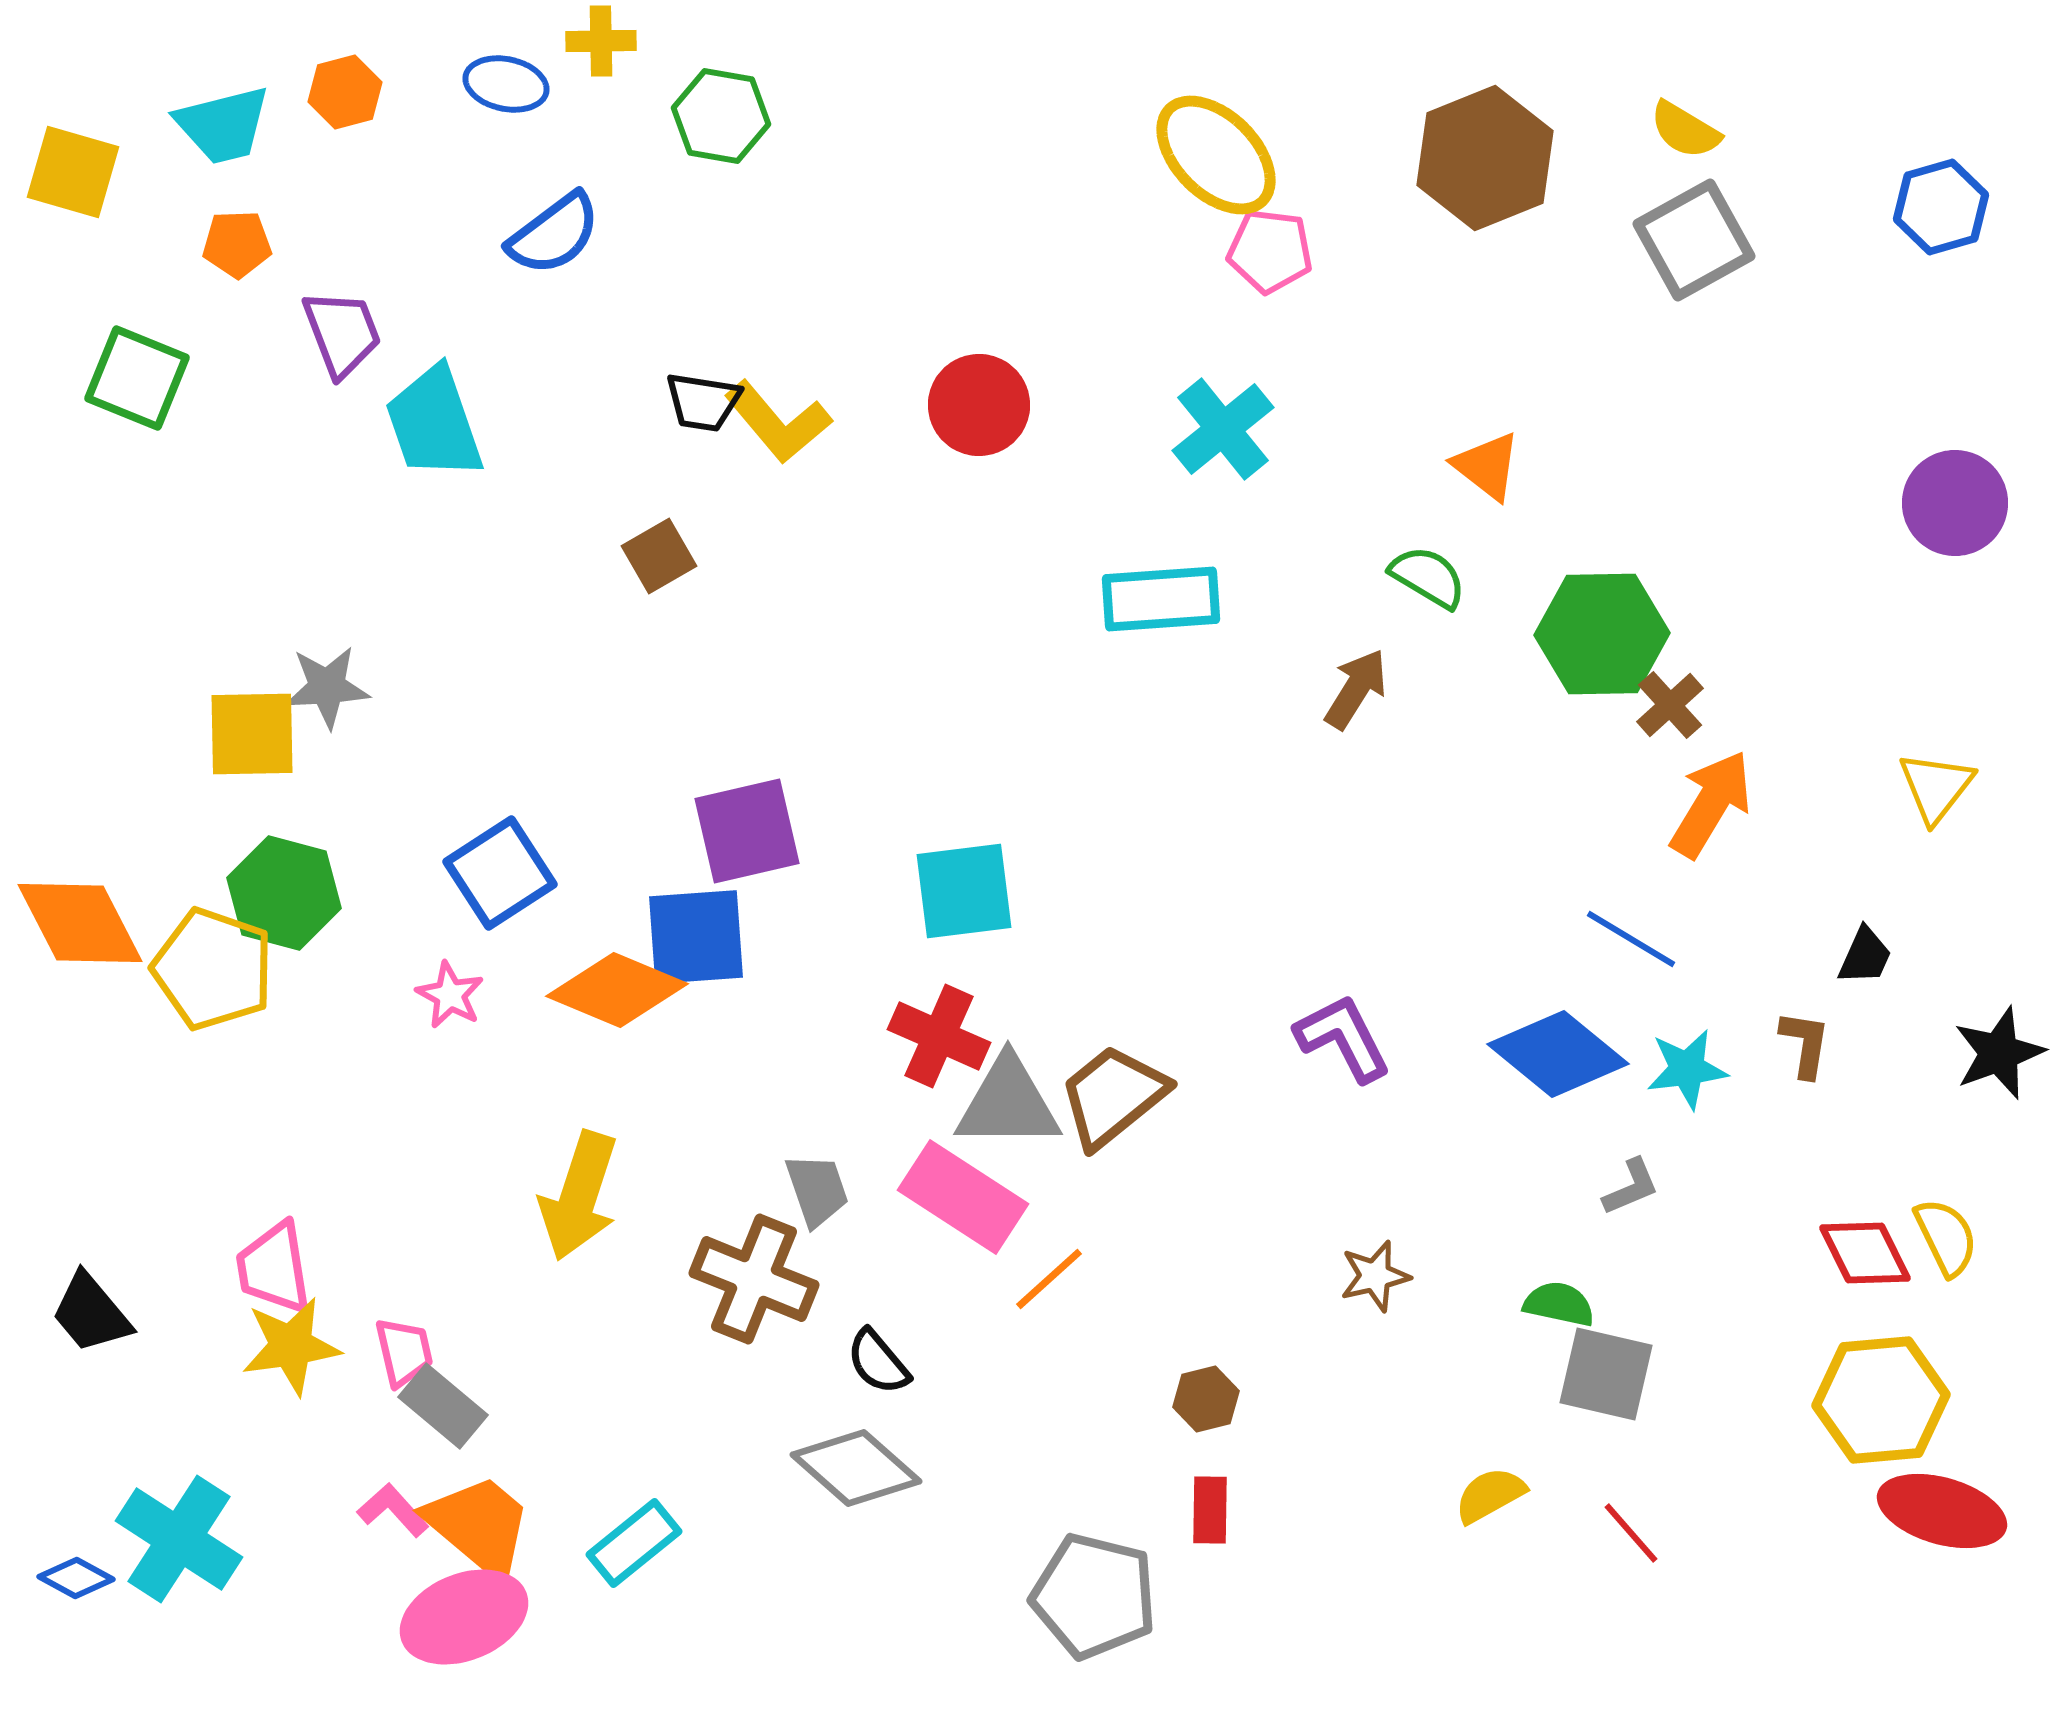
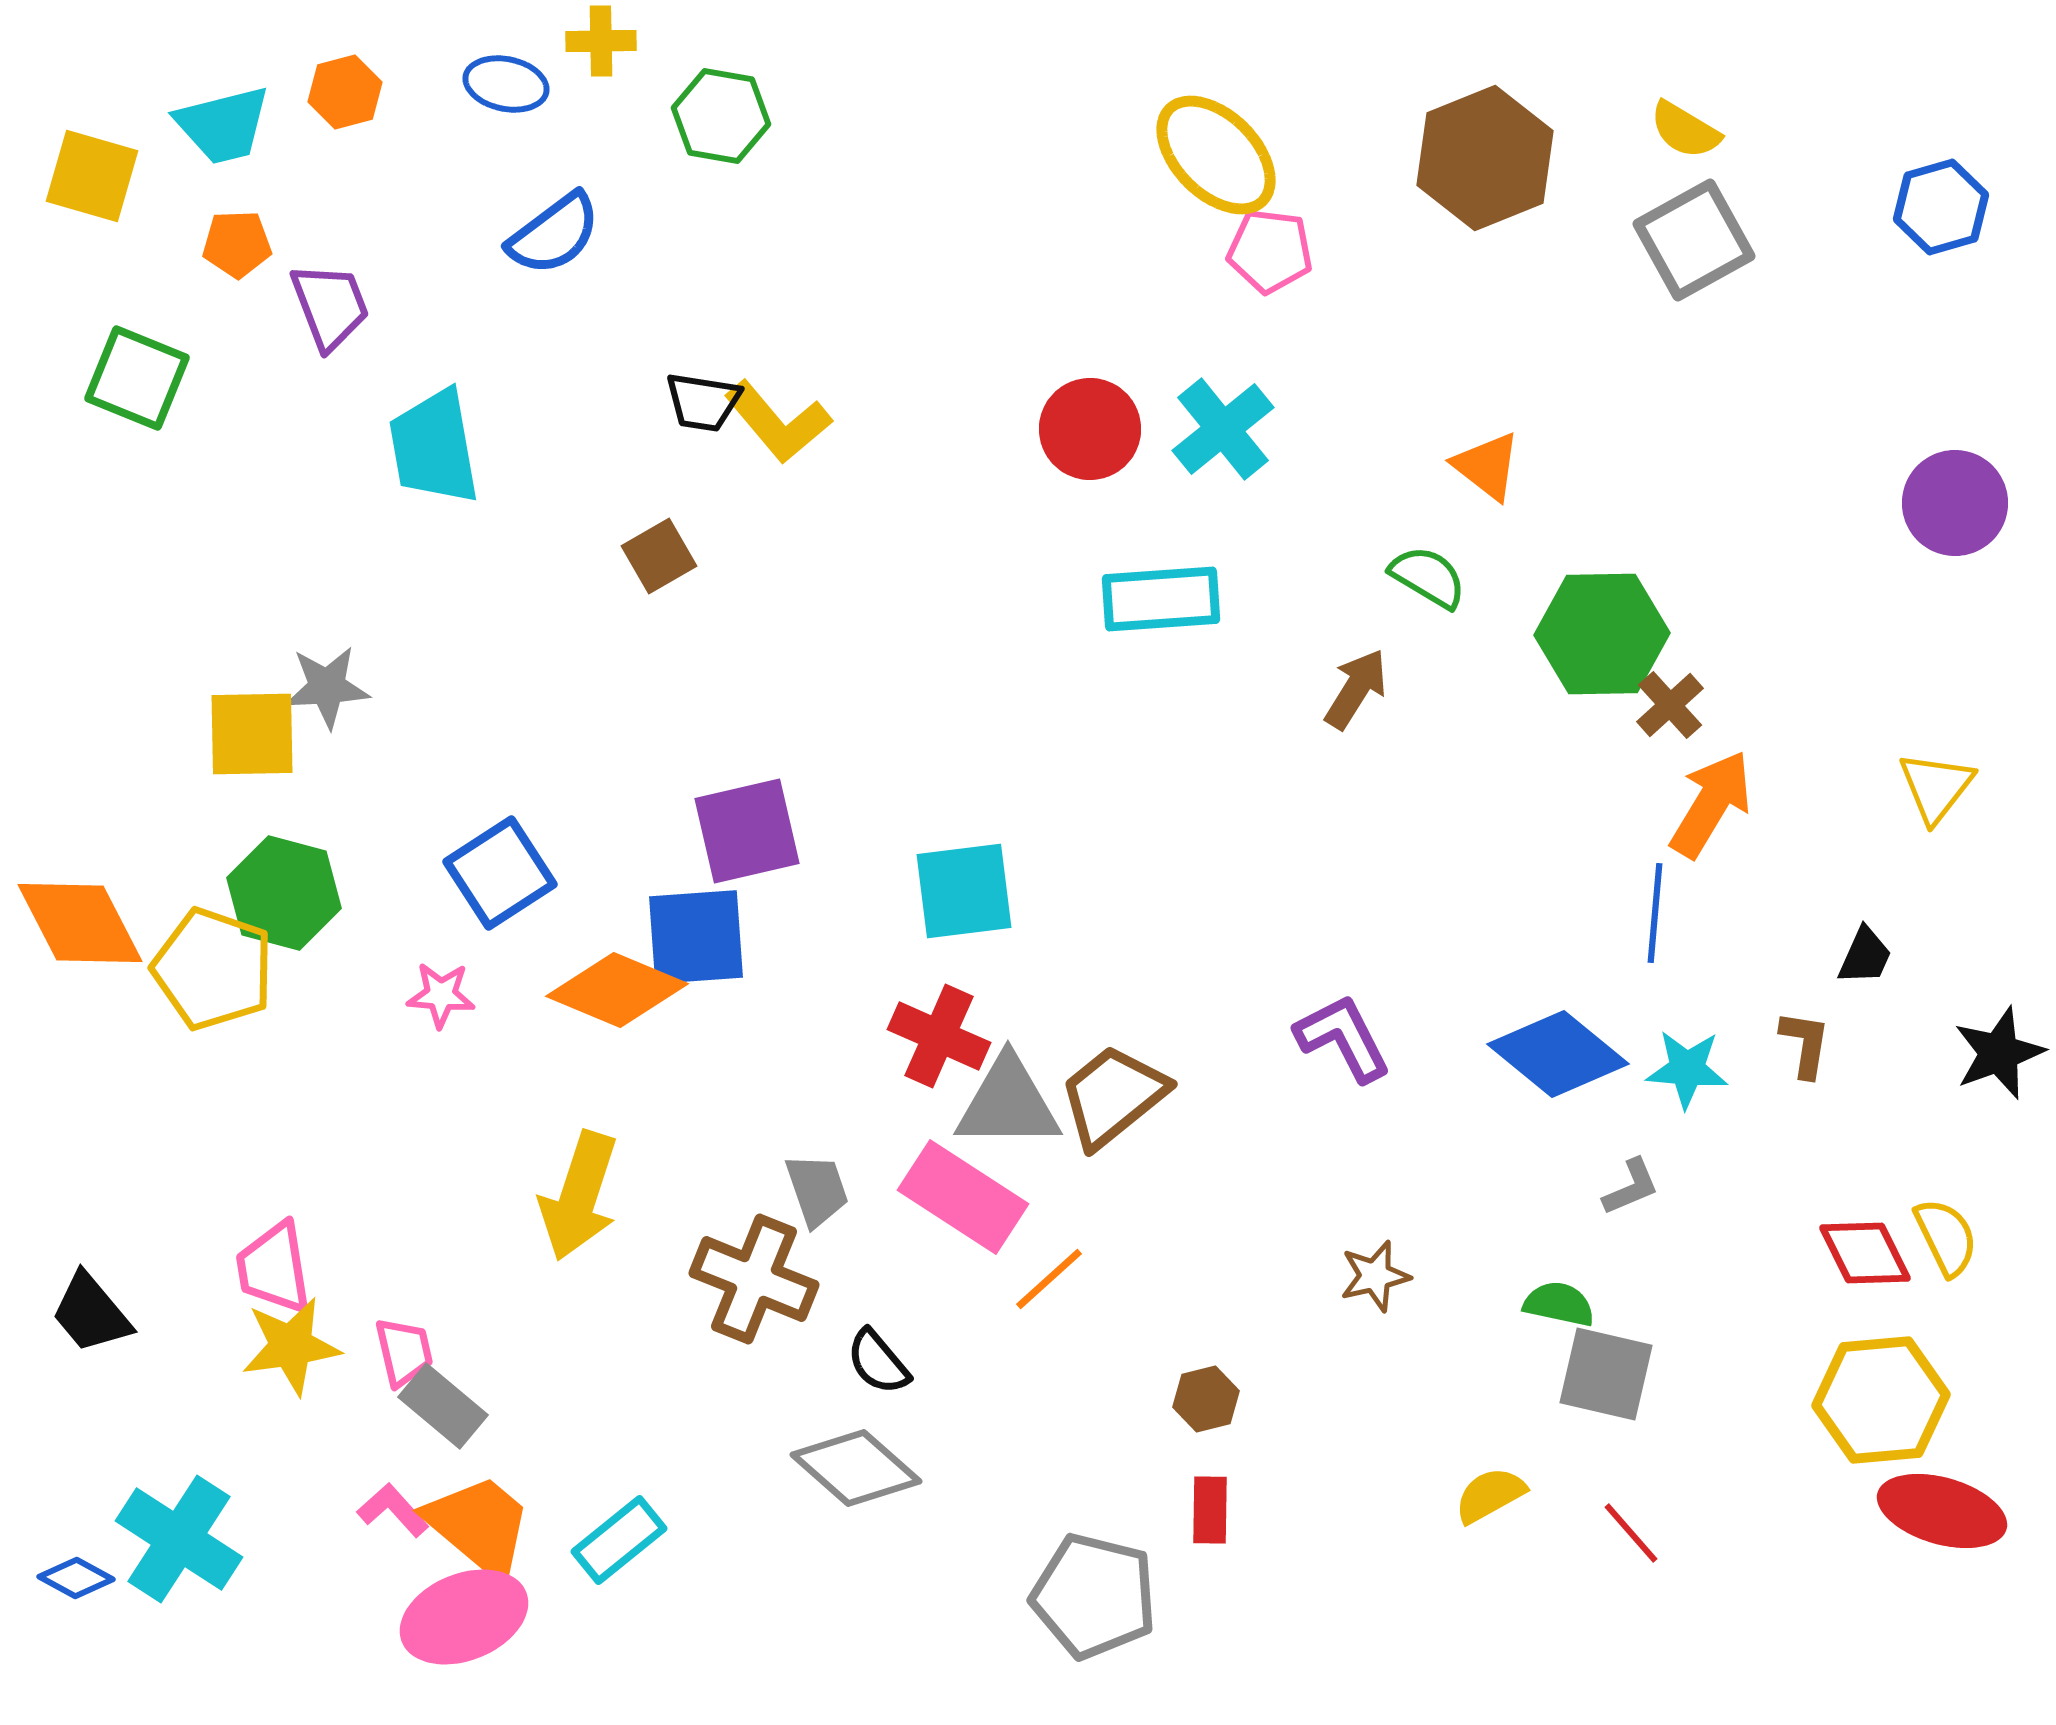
yellow square at (73, 172): moved 19 px right, 4 px down
purple trapezoid at (342, 333): moved 12 px left, 27 px up
red circle at (979, 405): moved 111 px right, 24 px down
cyan trapezoid at (434, 423): moved 24 px down; rotated 9 degrees clockwise
blue line at (1631, 939): moved 24 px right, 26 px up; rotated 64 degrees clockwise
pink star at (450, 995): moved 9 px left; rotated 24 degrees counterclockwise
cyan star at (1687, 1069): rotated 12 degrees clockwise
cyan rectangle at (634, 1543): moved 15 px left, 3 px up
